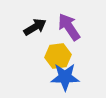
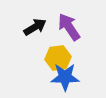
yellow hexagon: moved 2 px down
